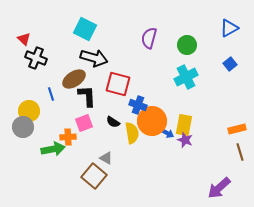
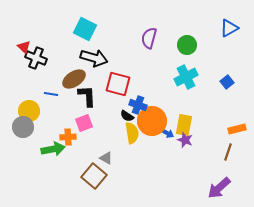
red triangle: moved 8 px down
blue square: moved 3 px left, 18 px down
blue line: rotated 64 degrees counterclockwise
black semicircle: moved 14 px right, 6 px up
brown line: moved 12 px left; rotated 36 degrees clockwise
